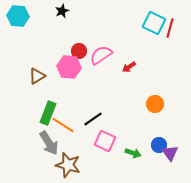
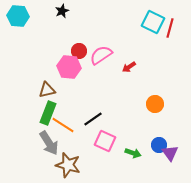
cyan square: moved 1 px left, 1 px up
brown triangle: moved 10 px right, 14 px down; rotated 18 degrees clockwise
